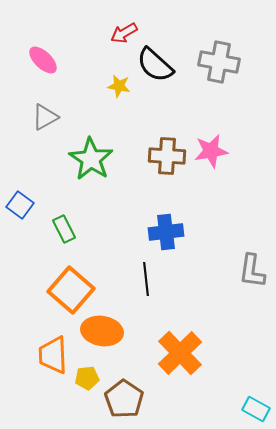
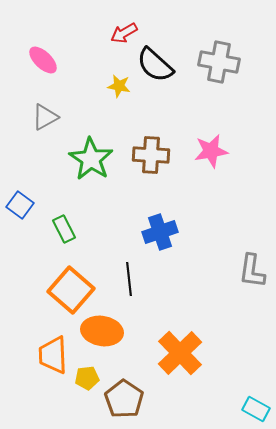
brown cross: moved 16 px left, 1 px up
blue cross: moved 6 px left; rotated 12 degrees counterclockwise
black line: moved 17 px left
